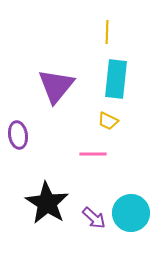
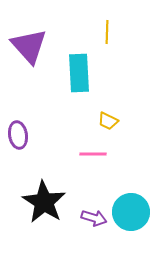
cyan rectangle: moved 37 px left, 6 px up; rotated 9 degrees counterclockwise
purple triangle: moved 27 px left, 40 px up; rotated 21 degrees counterclockwise
black star: moved 3 px left, 1 px up
cyan circle: moved 1 px up
purple arrow: rotated 25 degrees counterclockwise
